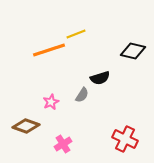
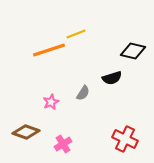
black semicircle: moved 12 px right
gray semicircle: moved 1 px right, 2 px up
brown diamond: moved 6 px down
